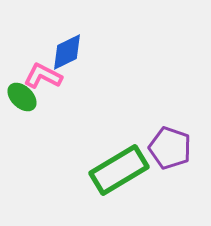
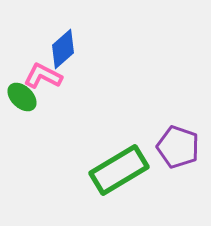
blue diamond: moved 4 px left, 3 px up; rotated 15 degrees counterclockwise
purple pentagon: moved 8 px right, 1 px up
